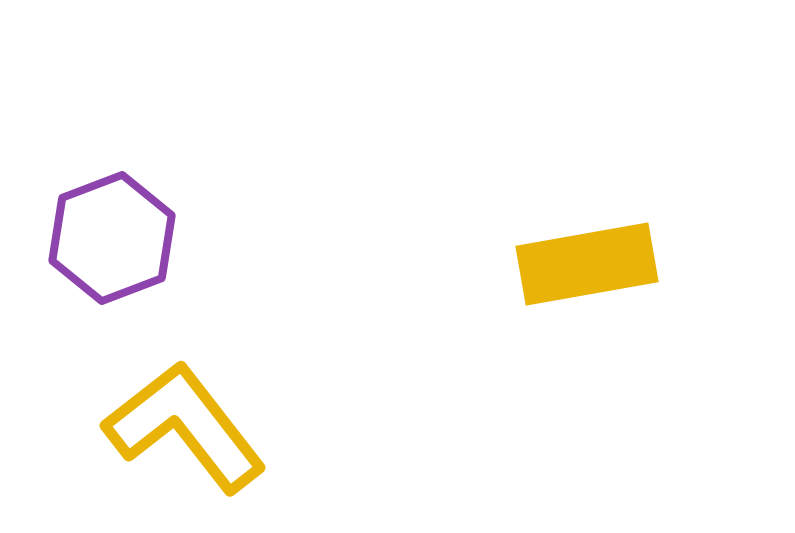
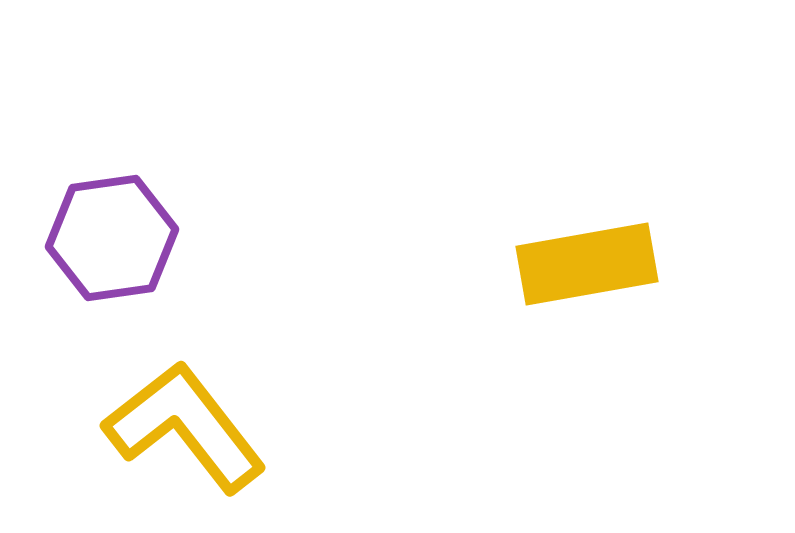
purple hexagon: rotated 13 degrees clockwise
